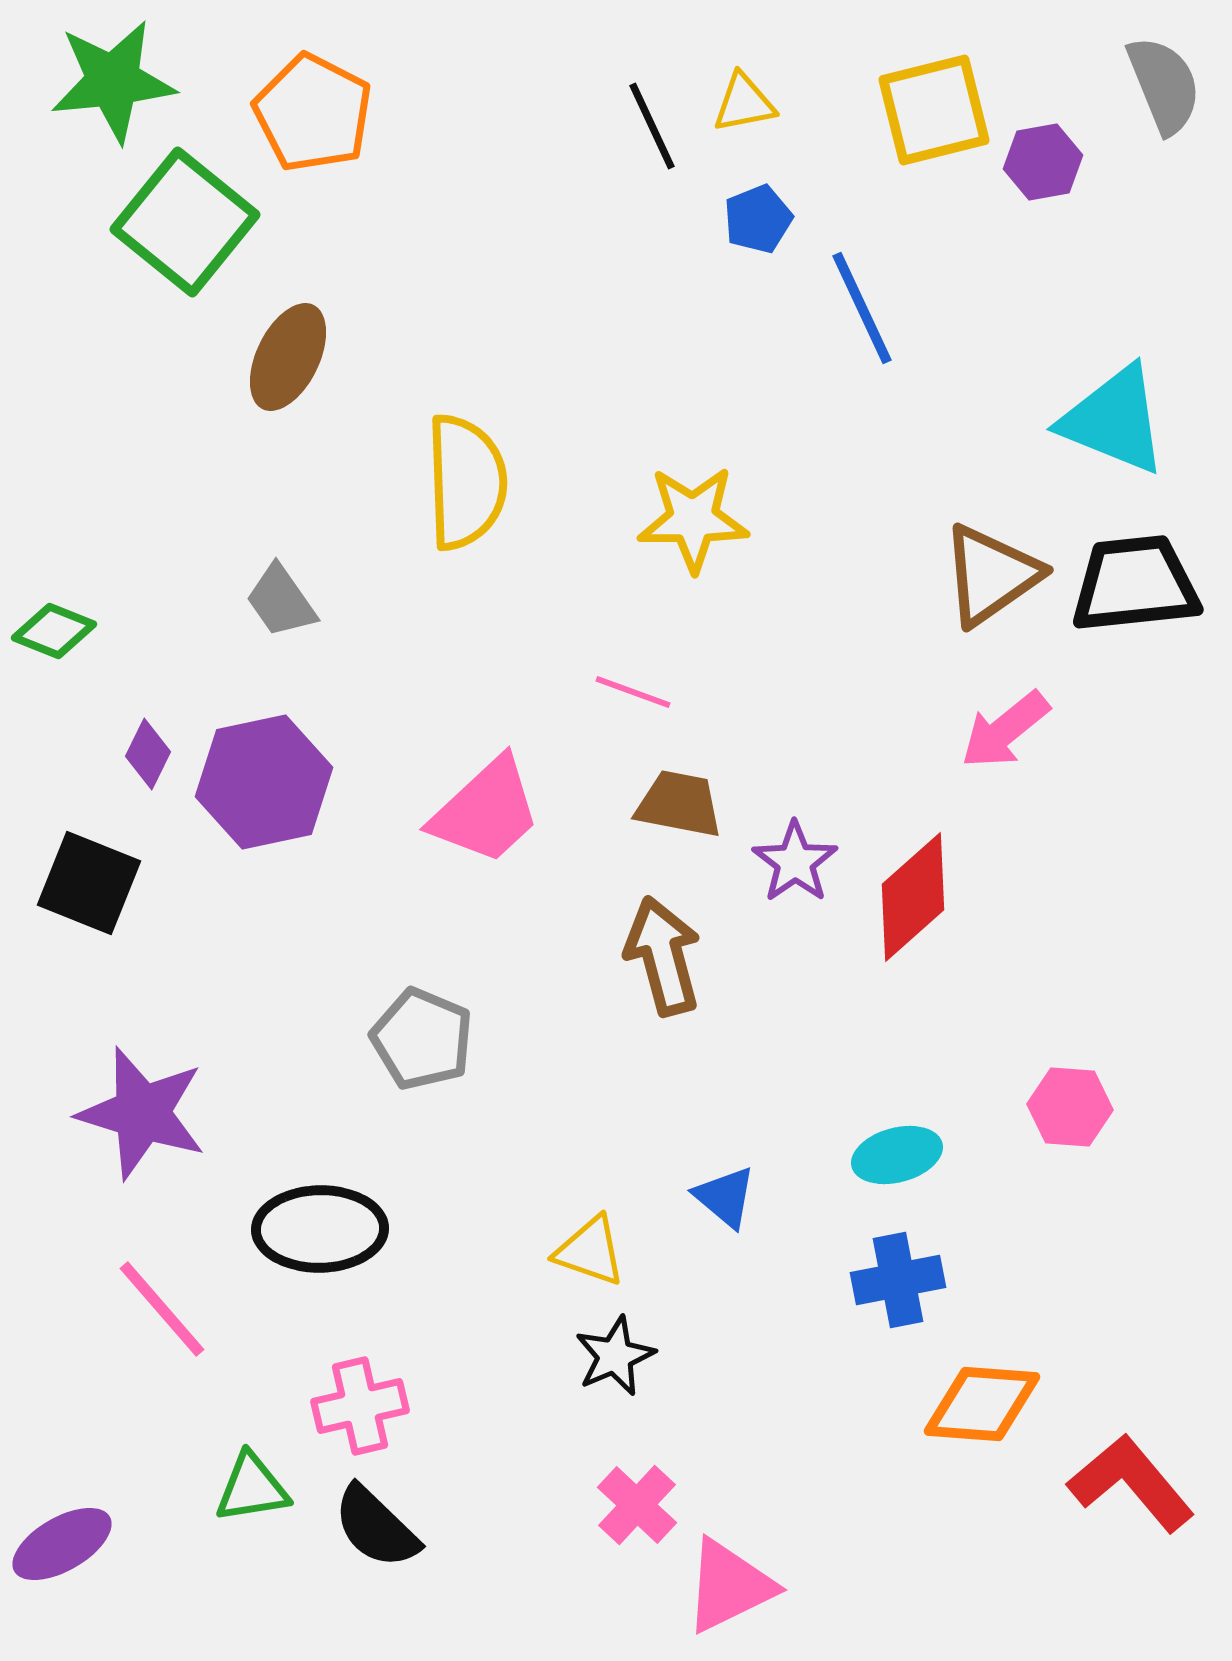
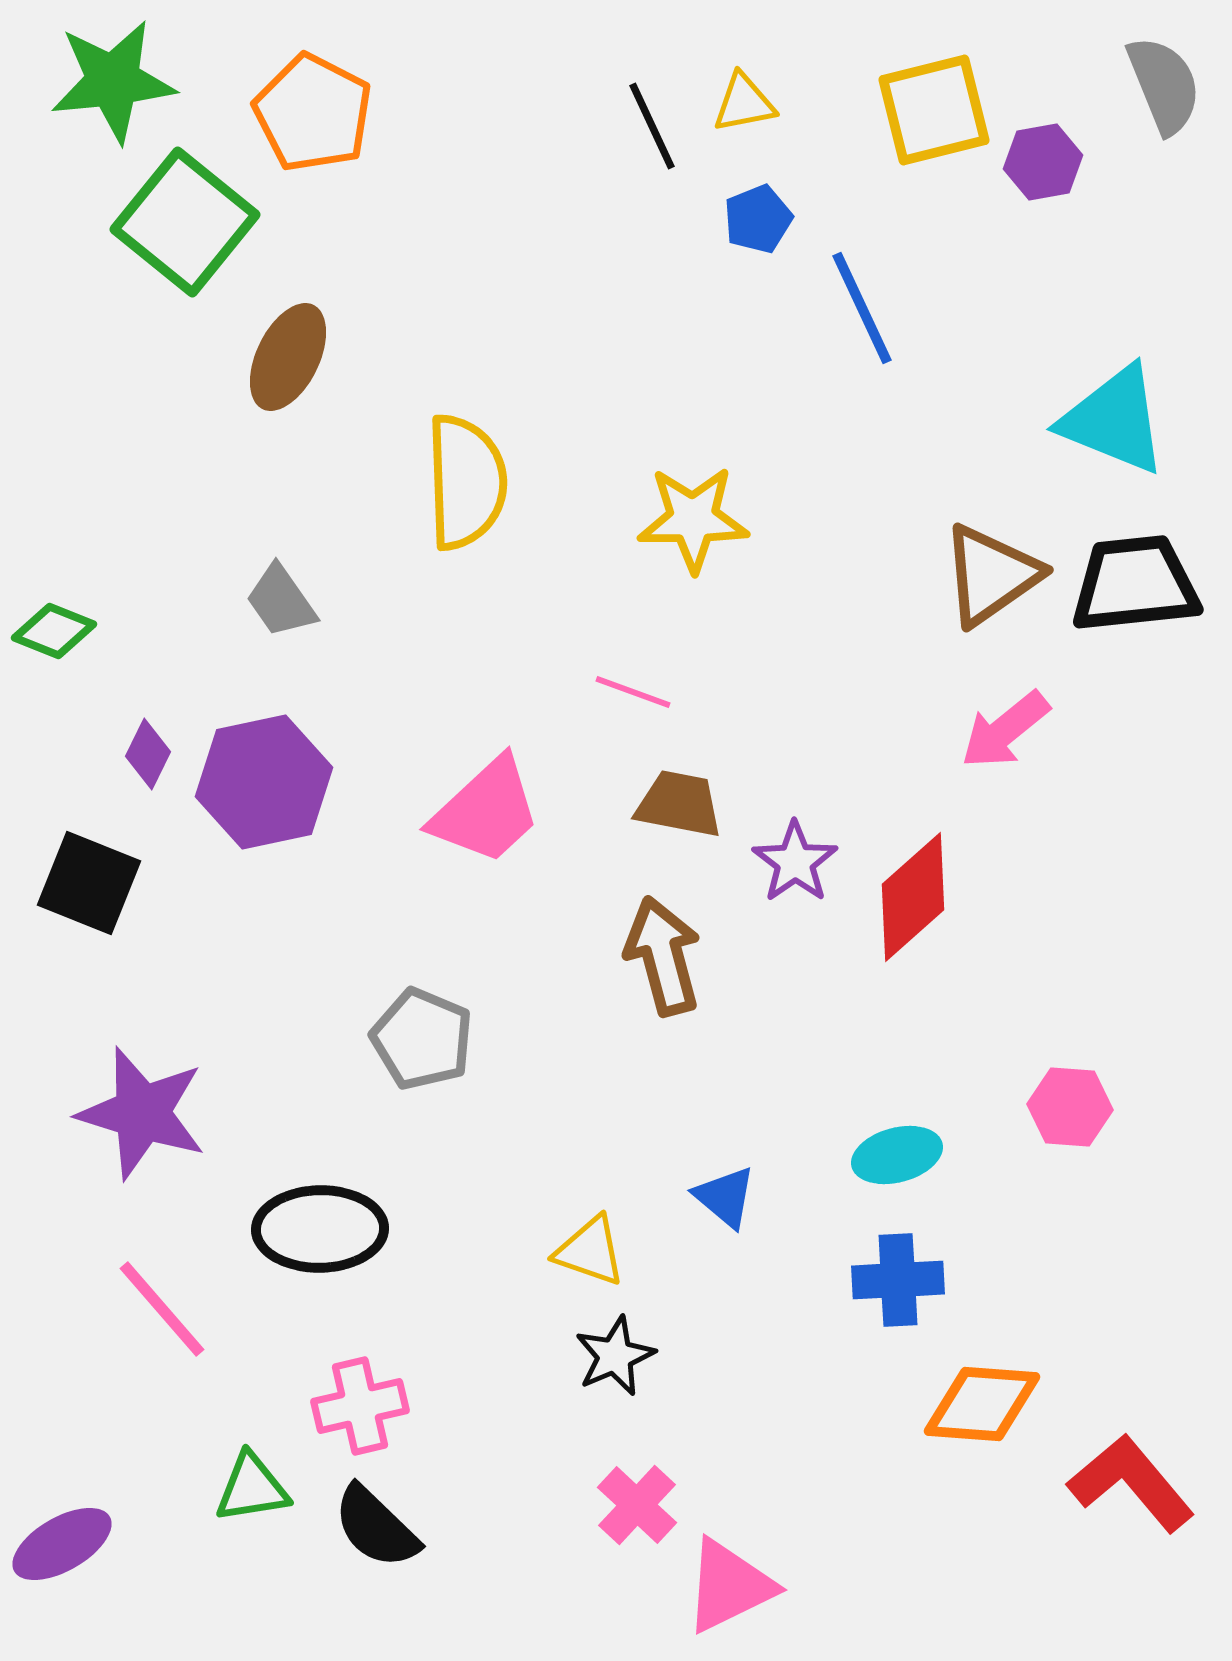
blue cross at (898, 1280): rotated 8 degrees clockwise
